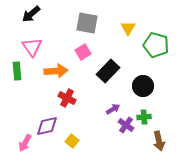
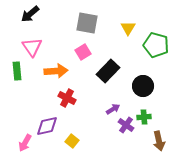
black arrow: moved 1 px left
